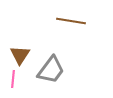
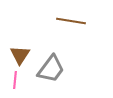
gray trapezoid: moved 1 px up
pink line: moved 2 px right, 1 px down
